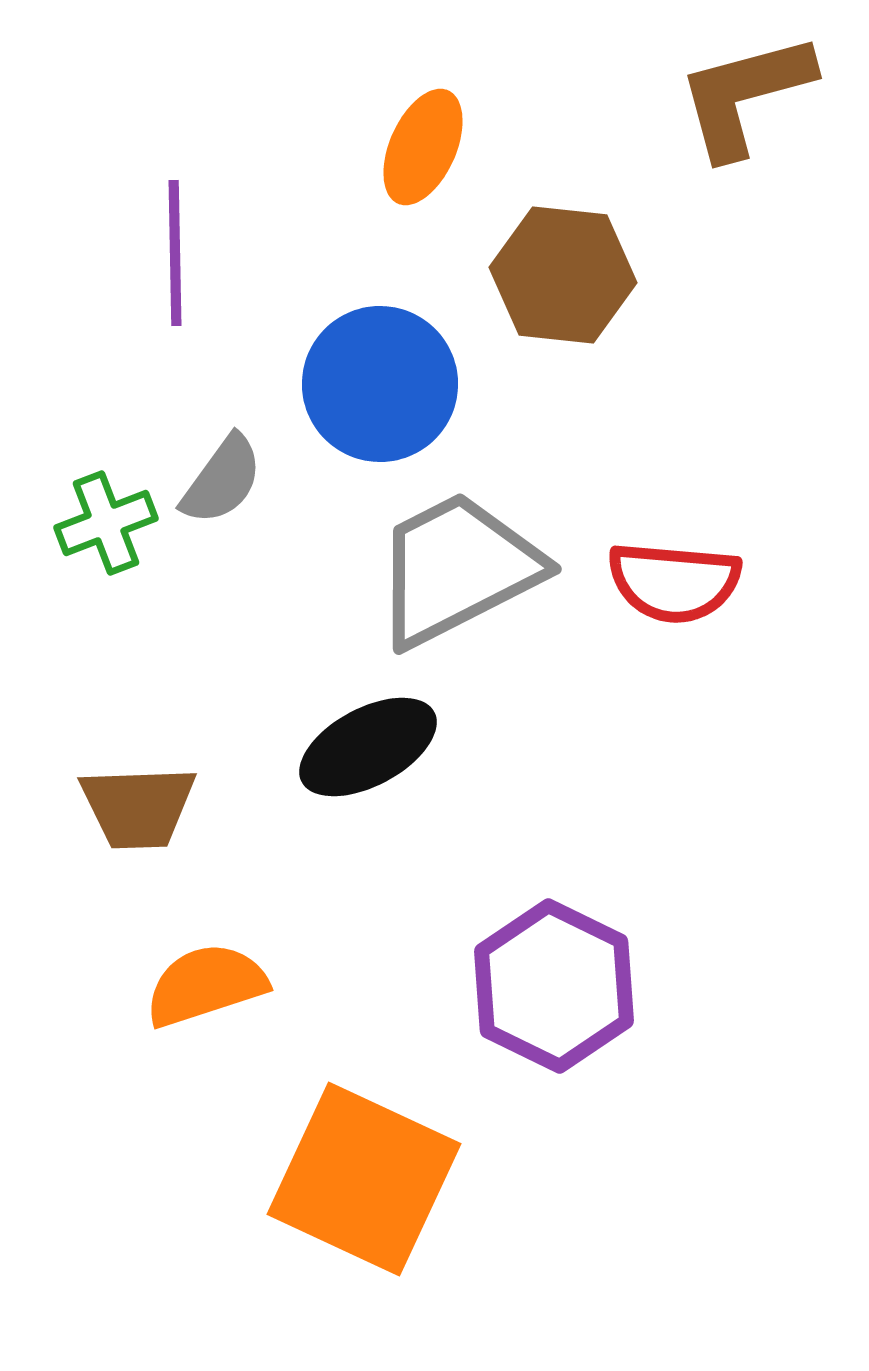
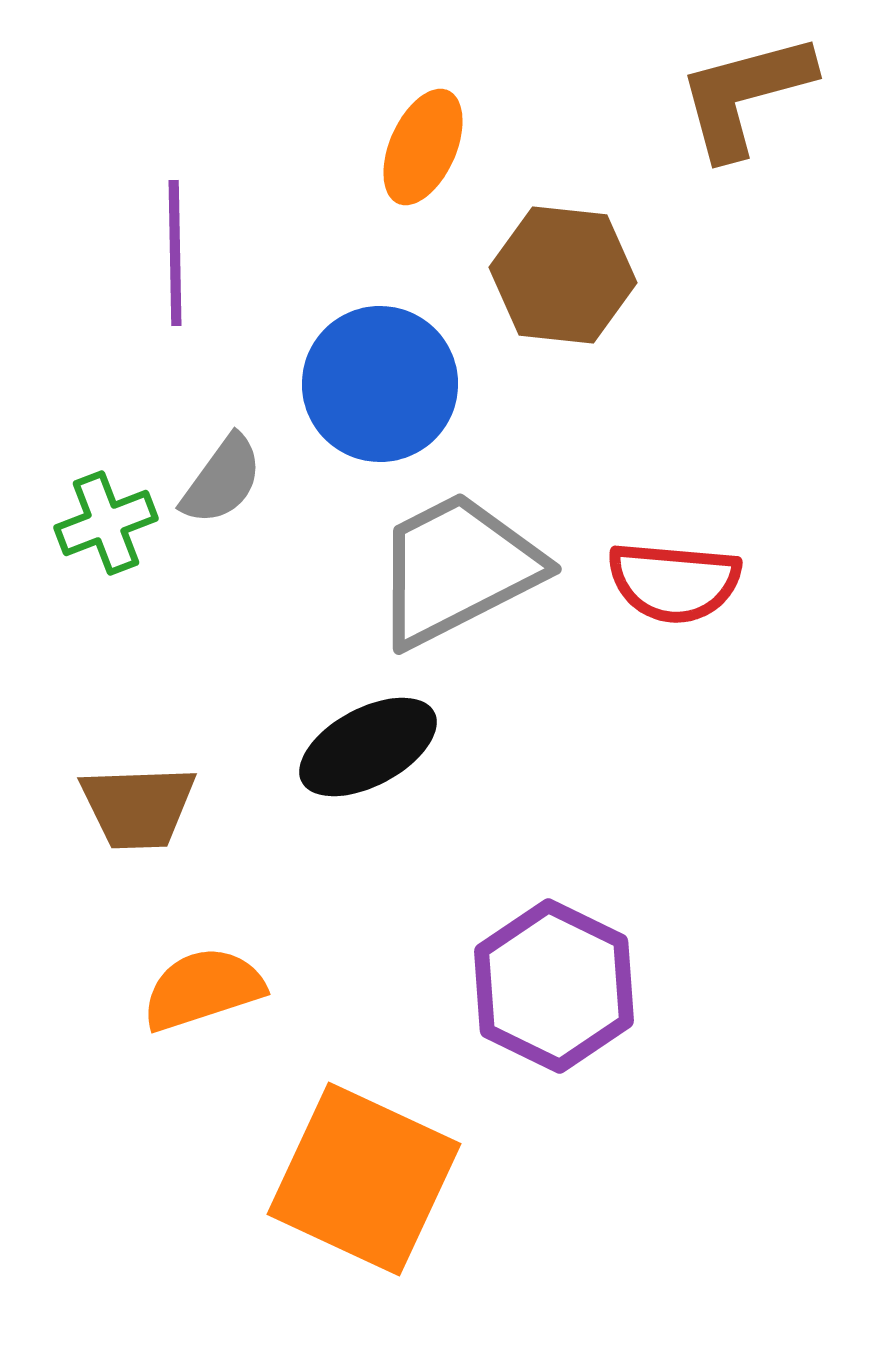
orange semicircle: moved 3 px left, 4 px down
